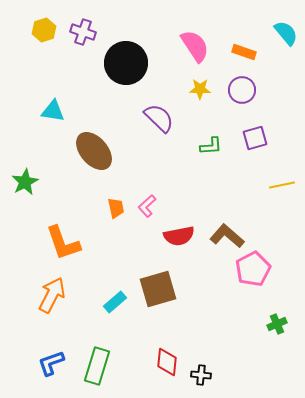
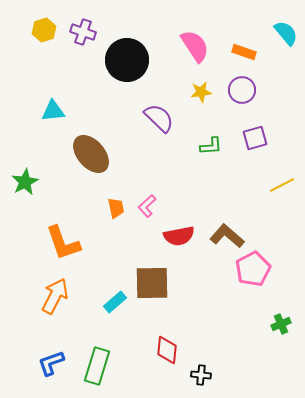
black circle: moved 1 px right, 3 px up
yellow star: moved 1 px right, 3 px down; rotated 10 degrees counterclockwise
cyan triangle: rotated 15 degrees counterclockwise
brown ellipse: moved 3 px left, 3 px down
yellow line: rotated 15 degrees counterclockwise
brown square: moved 6 px left, 6 px up; rotated 15 degrees clockwise
orange arrow: moved 3 px right, 1 px down
green cross: moved 4 px right
red diamond: moved 12 px up
